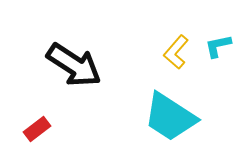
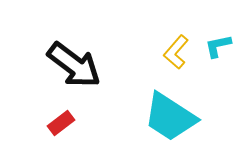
black arrow: rotated 4 degrees clockwise
red rectangle: moved 24 px right, 6 px up
